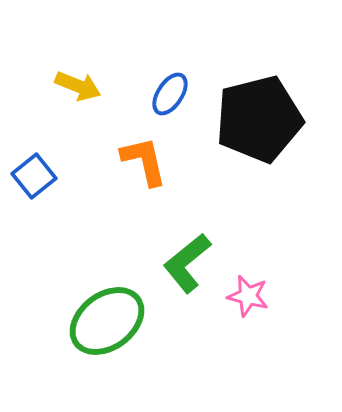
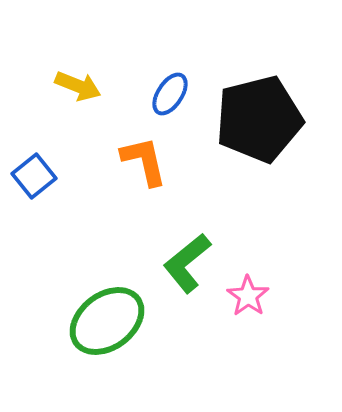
pink star: rotated 21 degrees clockwise
